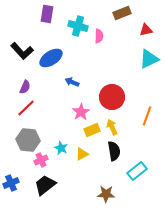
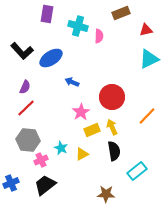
brown rectangle: moved 1 px left
orange line: rotated 24 degrees clockwise
